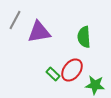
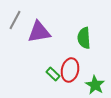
green semicircle: moved 1 px down
red ellipse: moved 2 px left; rotated 25 degrees counterclockwise
green star: rotated 24 degrees clockwise
